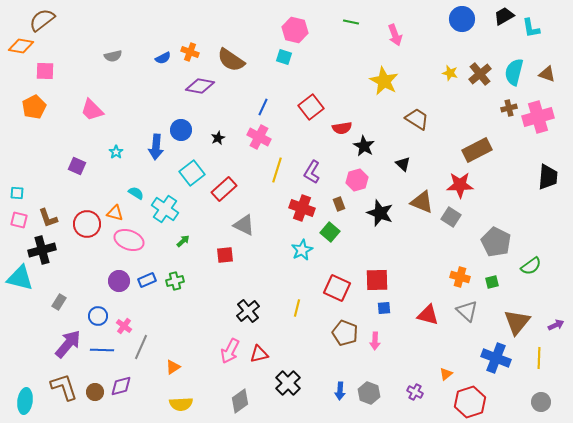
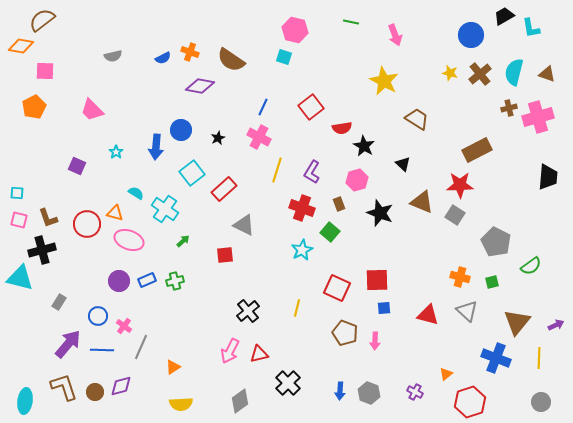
blue circle at (462, 19): moved 9 px right, 16 px down
gray square at (451, 217): moved 4 px right, 2 px up
